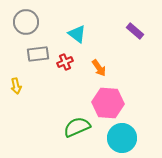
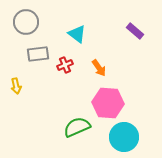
red cross: moved 3 px down
cyan circle: moved 2 px right, 1 px up
